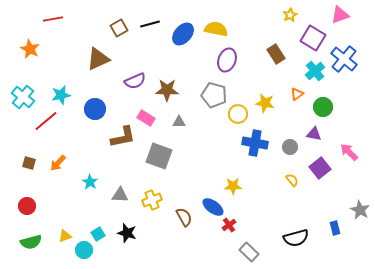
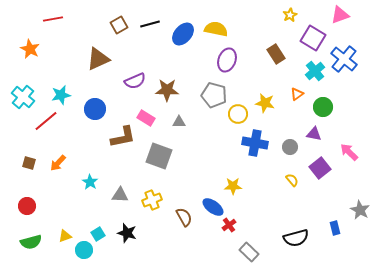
brown square at (119, 28): moved 3 px up
